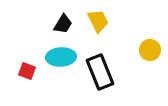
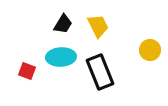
yellow trapezoid: moved 5 px down
